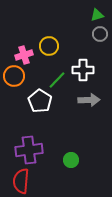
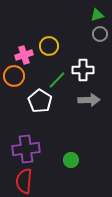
purple cross: moved 3 px left, 1 px up
red semicircle: moved 3 px right
